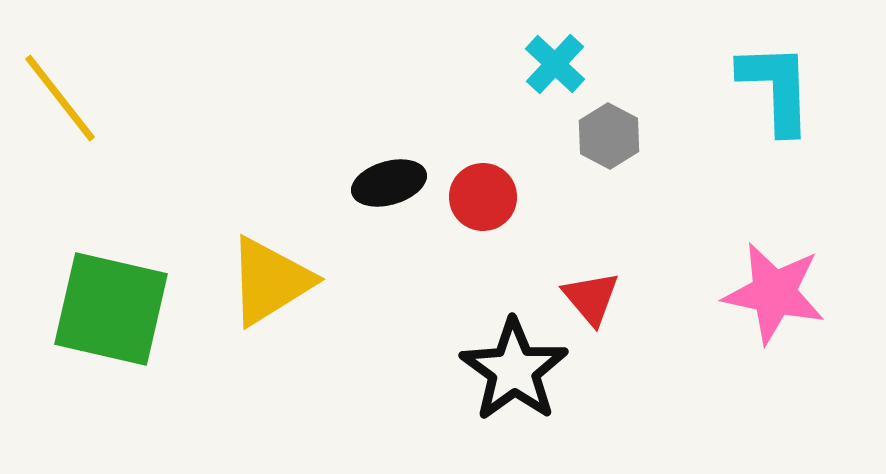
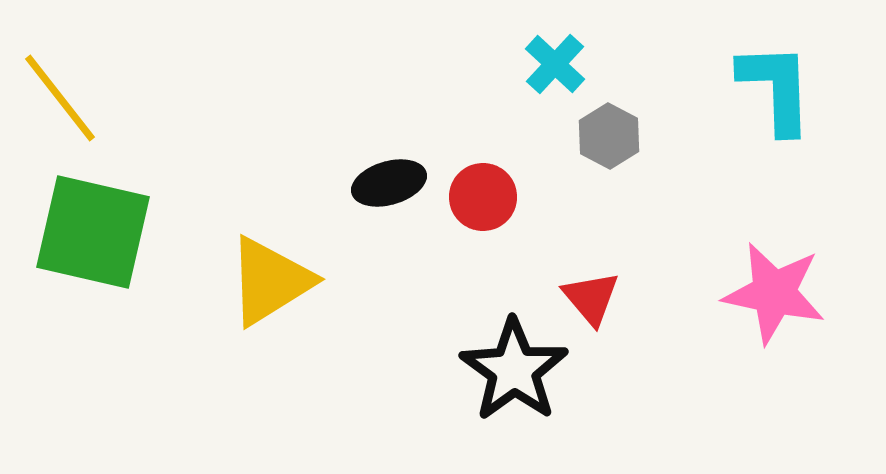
green square: moved 18 px left, 77 px up
